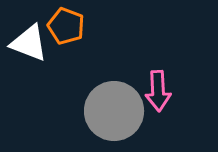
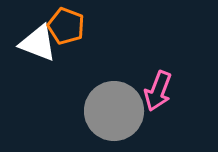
white triangle: moved 9 px right
pink arrow: rotated 24 degrees clockwise
